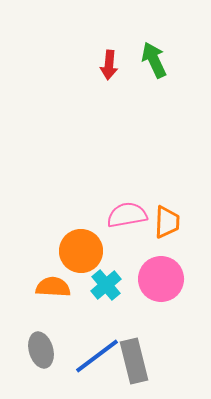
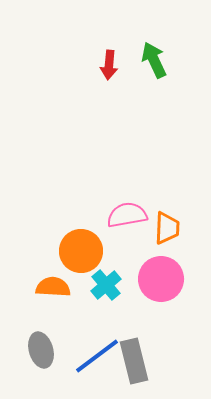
orange trapezoid: moved 6 px down
